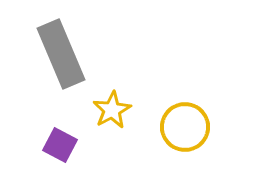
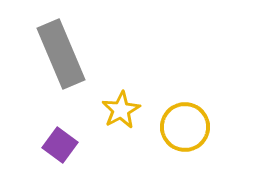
yellow star: moved 9 px right
purple square: rotated 8 degrees clockwise
